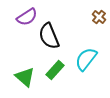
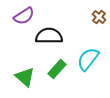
purple semicircle: moved 3 px left, 1 px up
black semicircle: rotated 112 degrees clockwise
cyan semicircle: moved 2 px right
green rectangle: moved 2 px right, 1 px up
